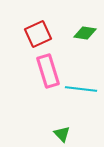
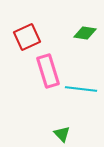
red square: moved 11 px left, 3 px down
